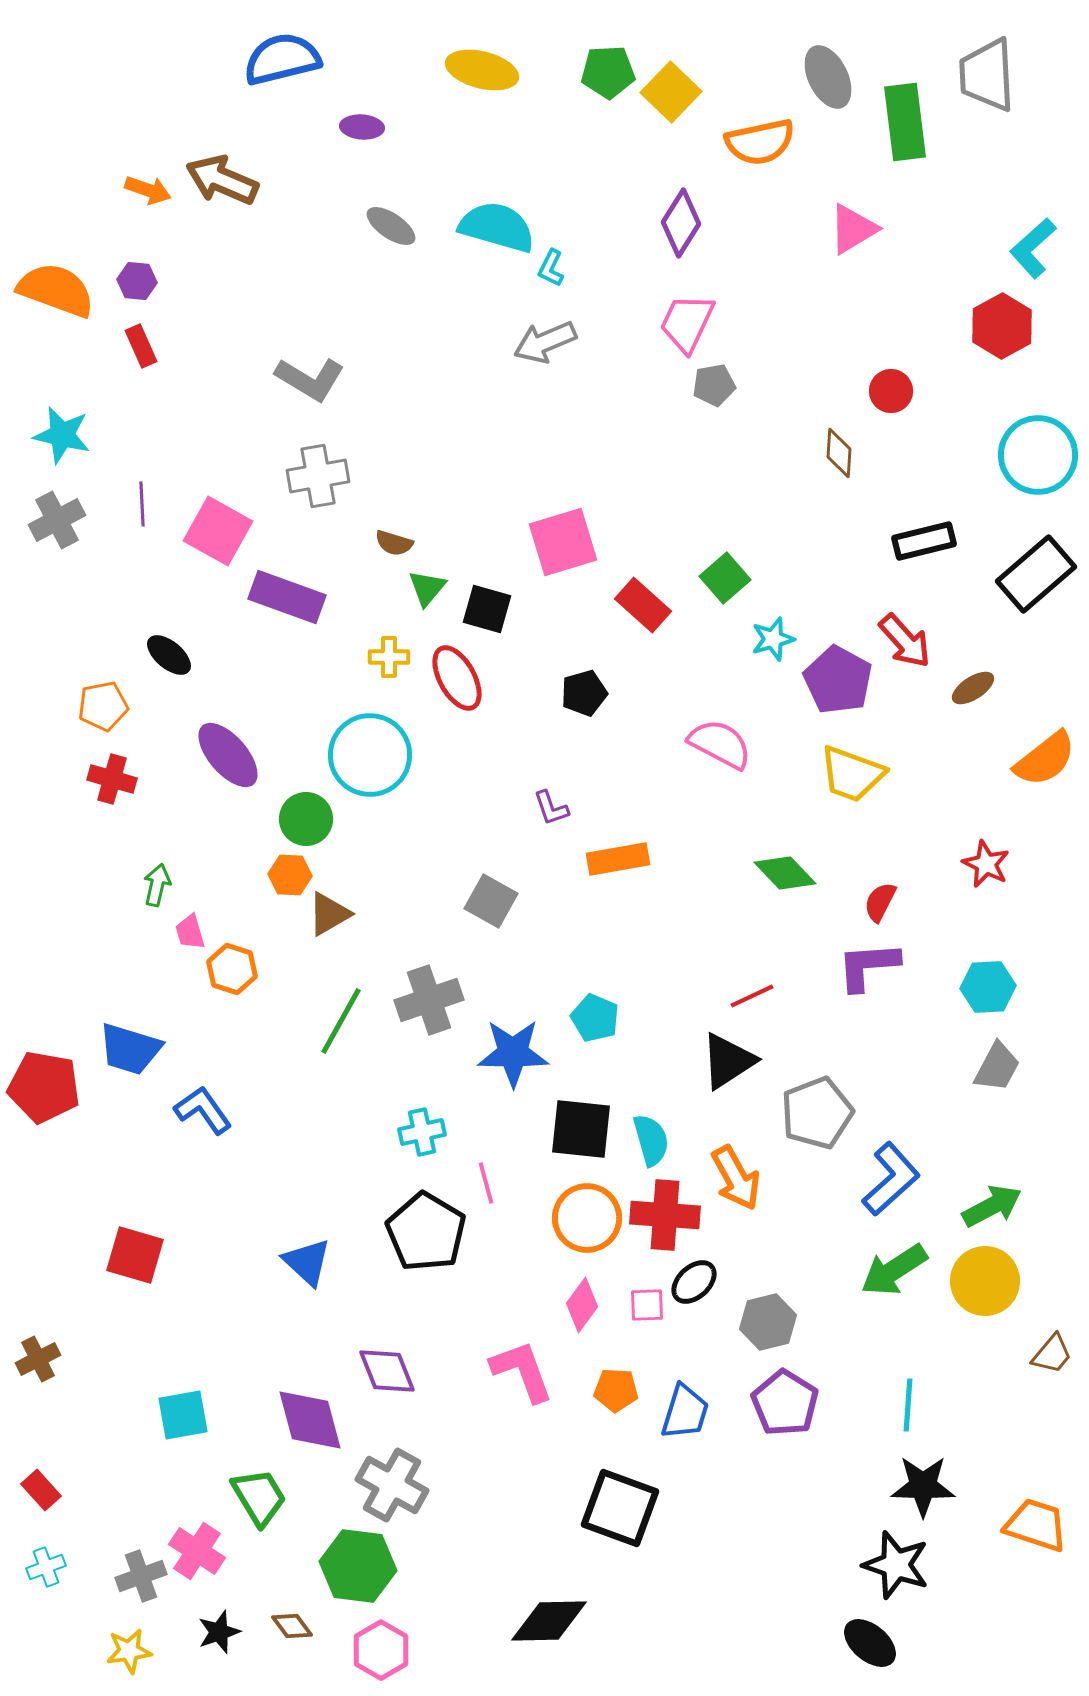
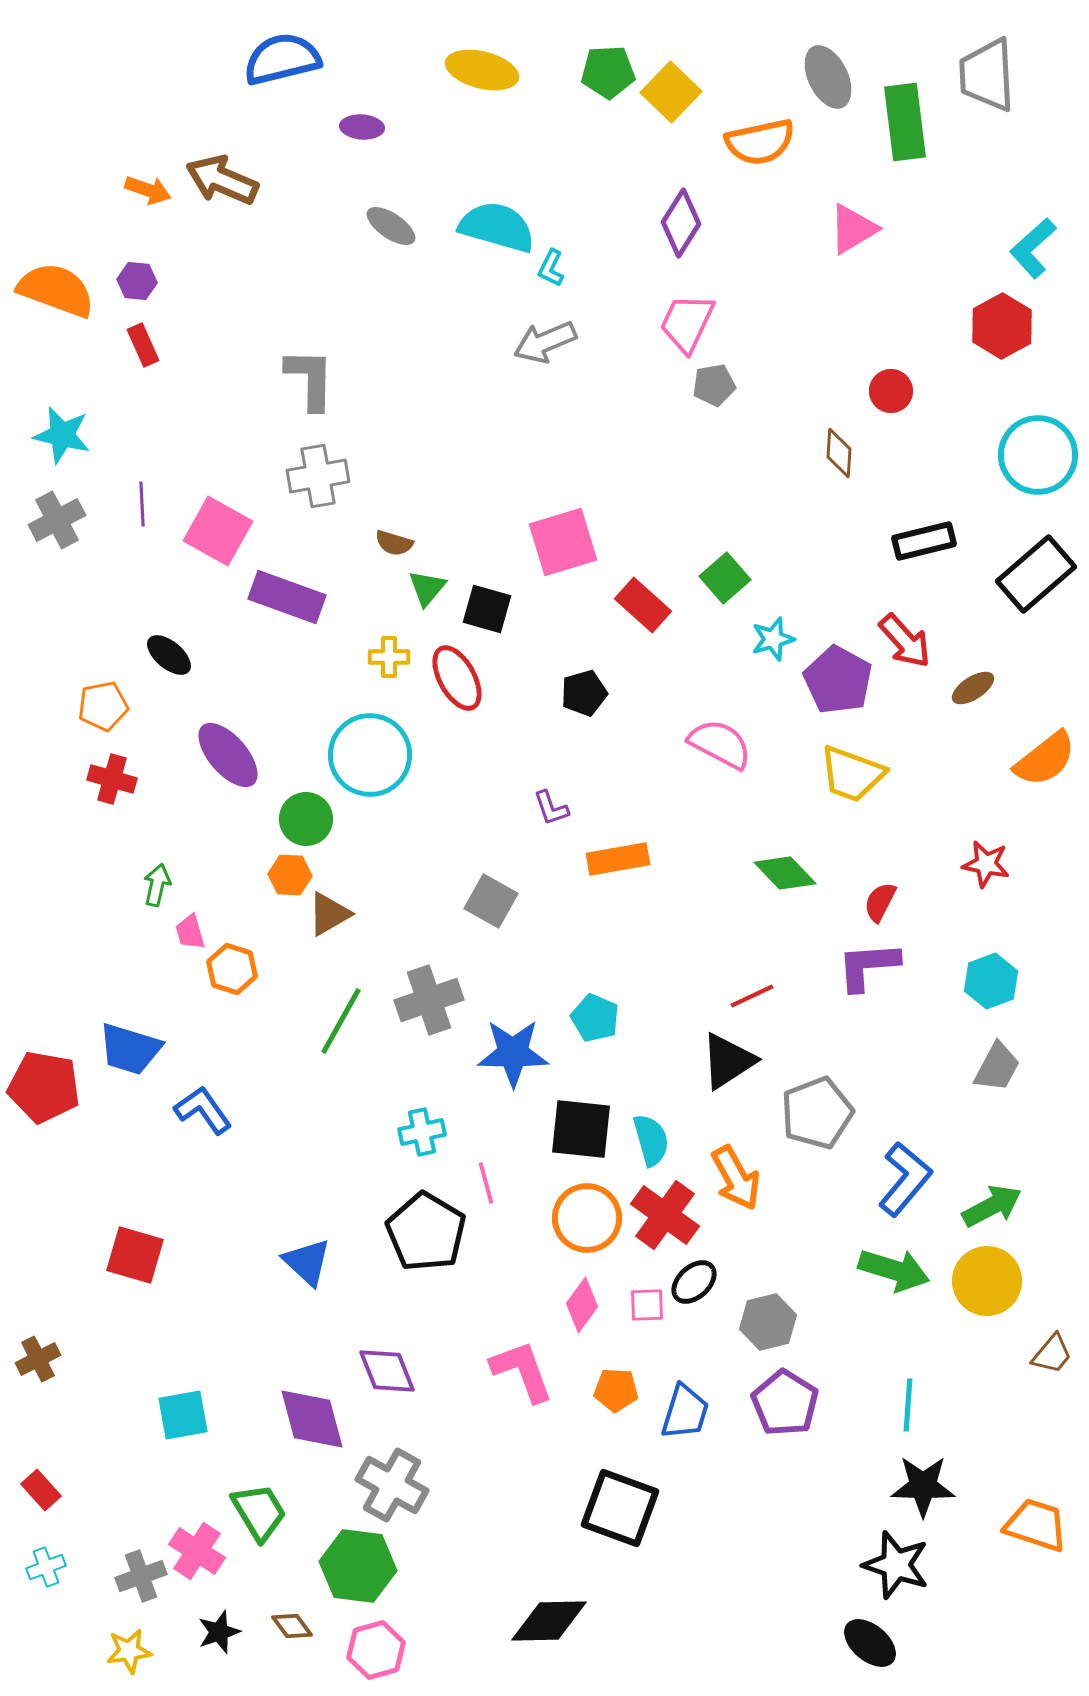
red rectangle at (141, 346): moved 2 px right, 1 px up
gray L-shape at (310, 379): rotated 120 degrees counterclockwise
red star at (986, 864): rotated 15 degrees counterclockwise
cyan hexagon at (988, 987): moved 3 px right, 6 px up; rotated 18 degrees counterclockwise
blue L-shape at (891, 1179): moved 14 px right; rotated 8 degrees counterclockwise
red cross at (665, 1215): rotated 32 degrees clockwise
green arrow at (894, 1270): rotated 130 degrees counterclockwise
yellow circle at (985, 1281): moved 2 px right
purple diamond at (310, 1420): moved 2 px right, 1 px up
green trapezoid at (259, 1497): moved 15 px down
pink hexagon at (381, 1650): moved 5 px left; rotated 14 degrees clockwise
